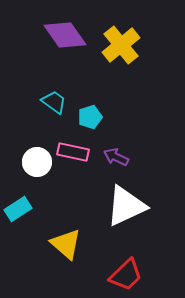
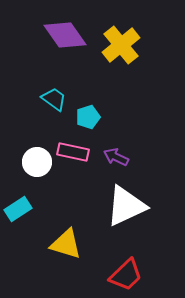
cyan trapezoid: moved 3 px up
cyan pentagon: moved 2 px left
yellow triangle: rotated 24 degrees counterclockwise
